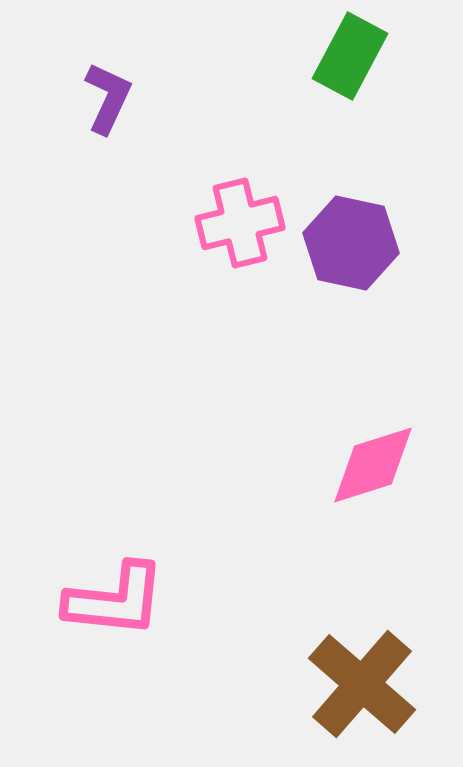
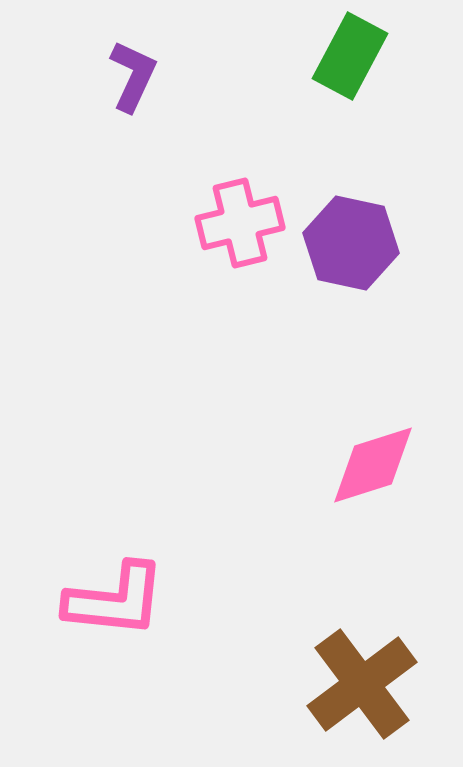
purple L-shape: moved 25 px right, 22 px up
brown cross: rotated 12 degrees clockwise
